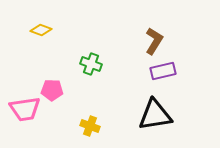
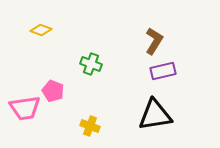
pink pentagon: moved 1 px right, 1 px down; rotated 20 degrees clockwise
pink trapezoid: moved 1 px up
